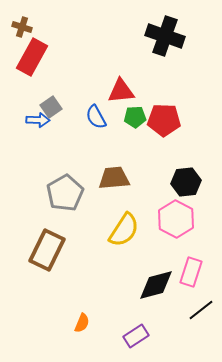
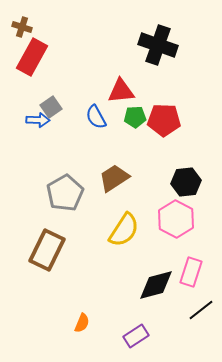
black cross: moved 7 px left, 9 px down
brown trapezoid: rotated 28 degrees counterclockwise
